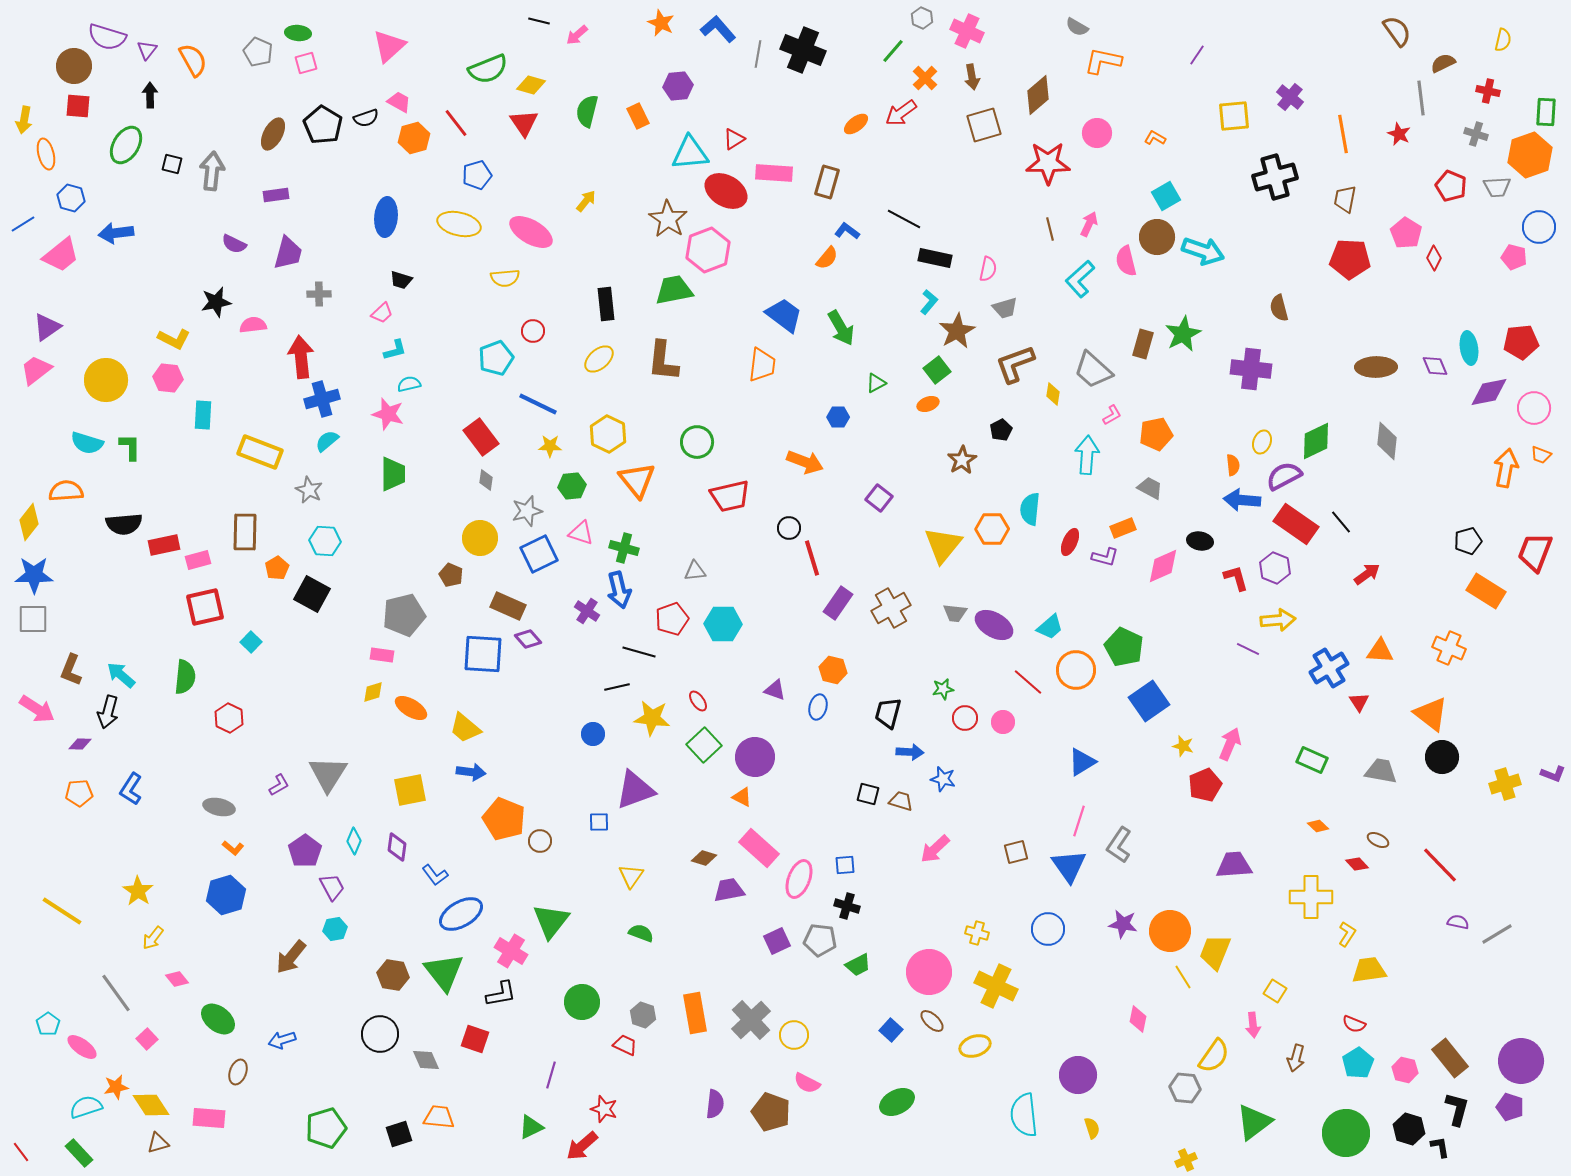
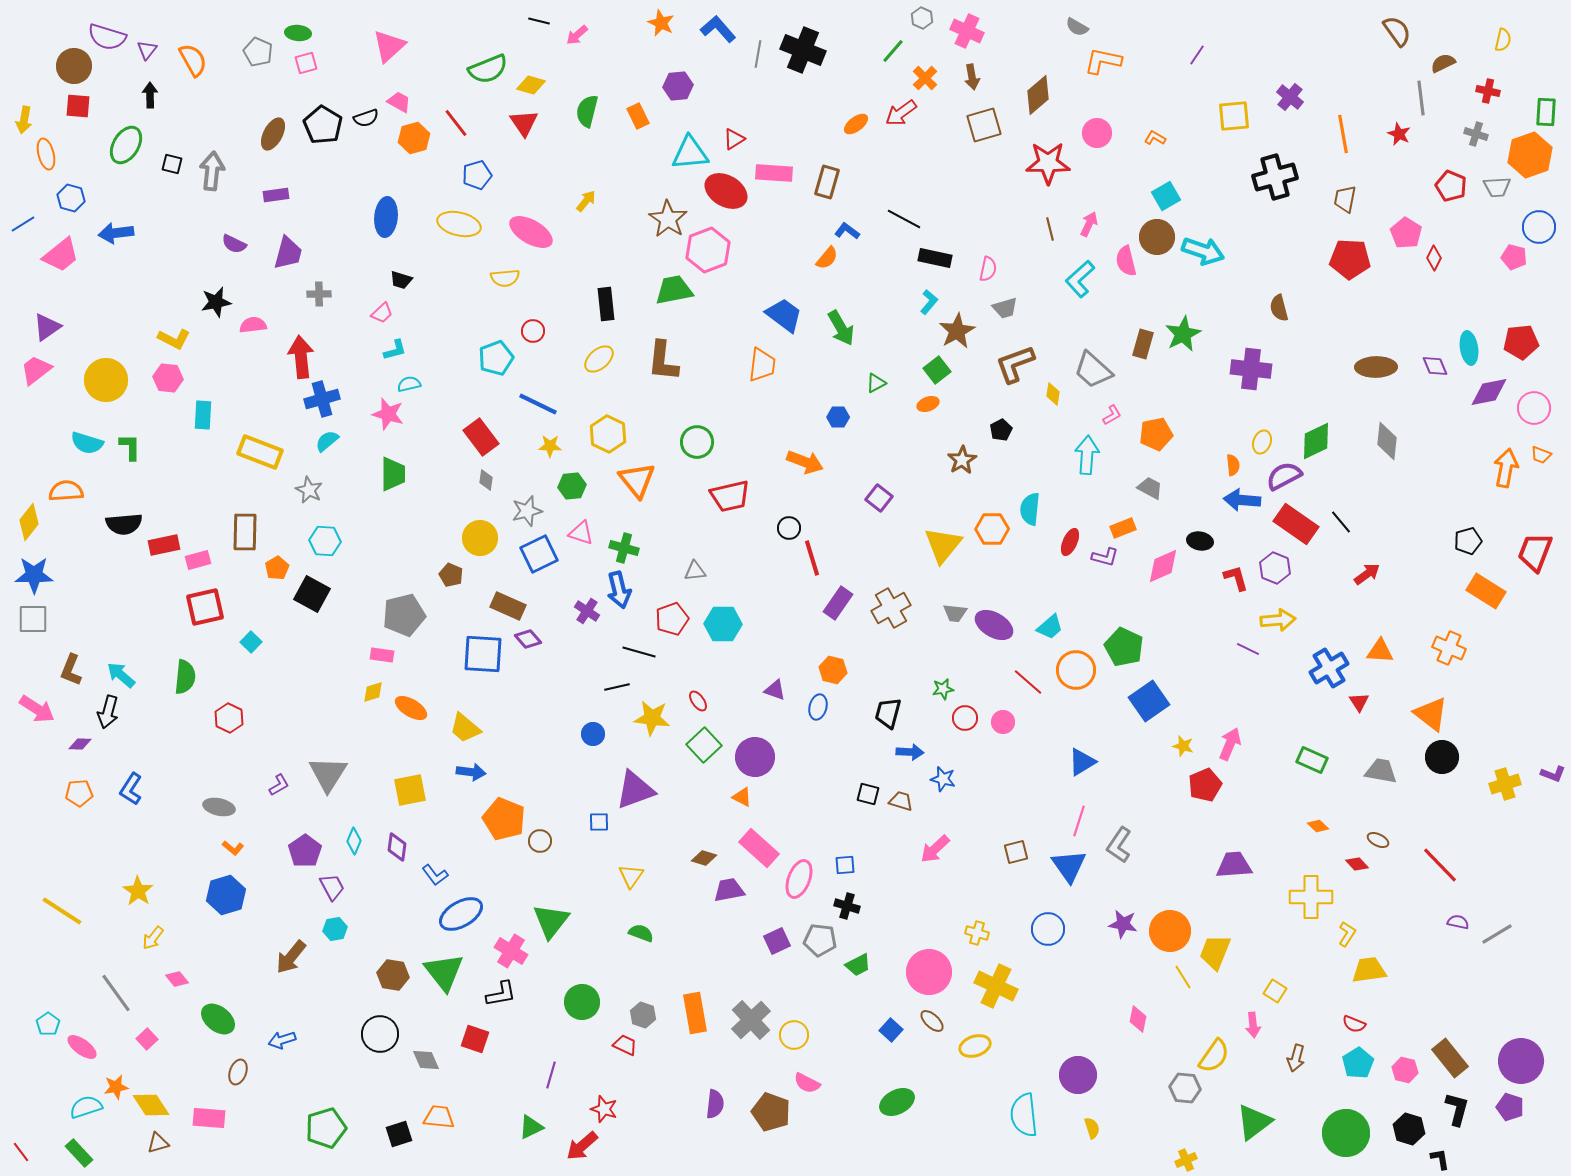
black L-shape at (1440, 1147): moved 12 px down
